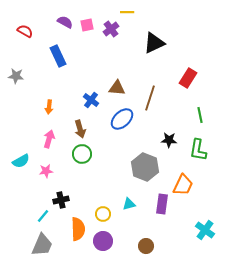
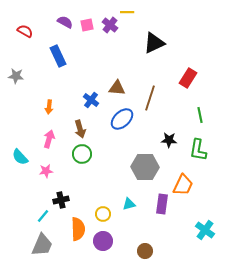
purple cross: moved 1 px left, 4 px up; rotated 14 degrees counterclockwise
cyan semicircle: moved 1 px left, 4 px up; rotated 78 degrees clockwise
gray hexagon: rotated 20 degrees counterclockwise
brown circle: moved 1 px left, 5 px down
